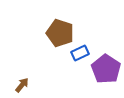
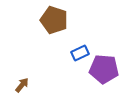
brown pentagon: moved 6 px left, 13 px up
purple pentagon: moved 2 px left; rotated 28 degrees counterclockwise
